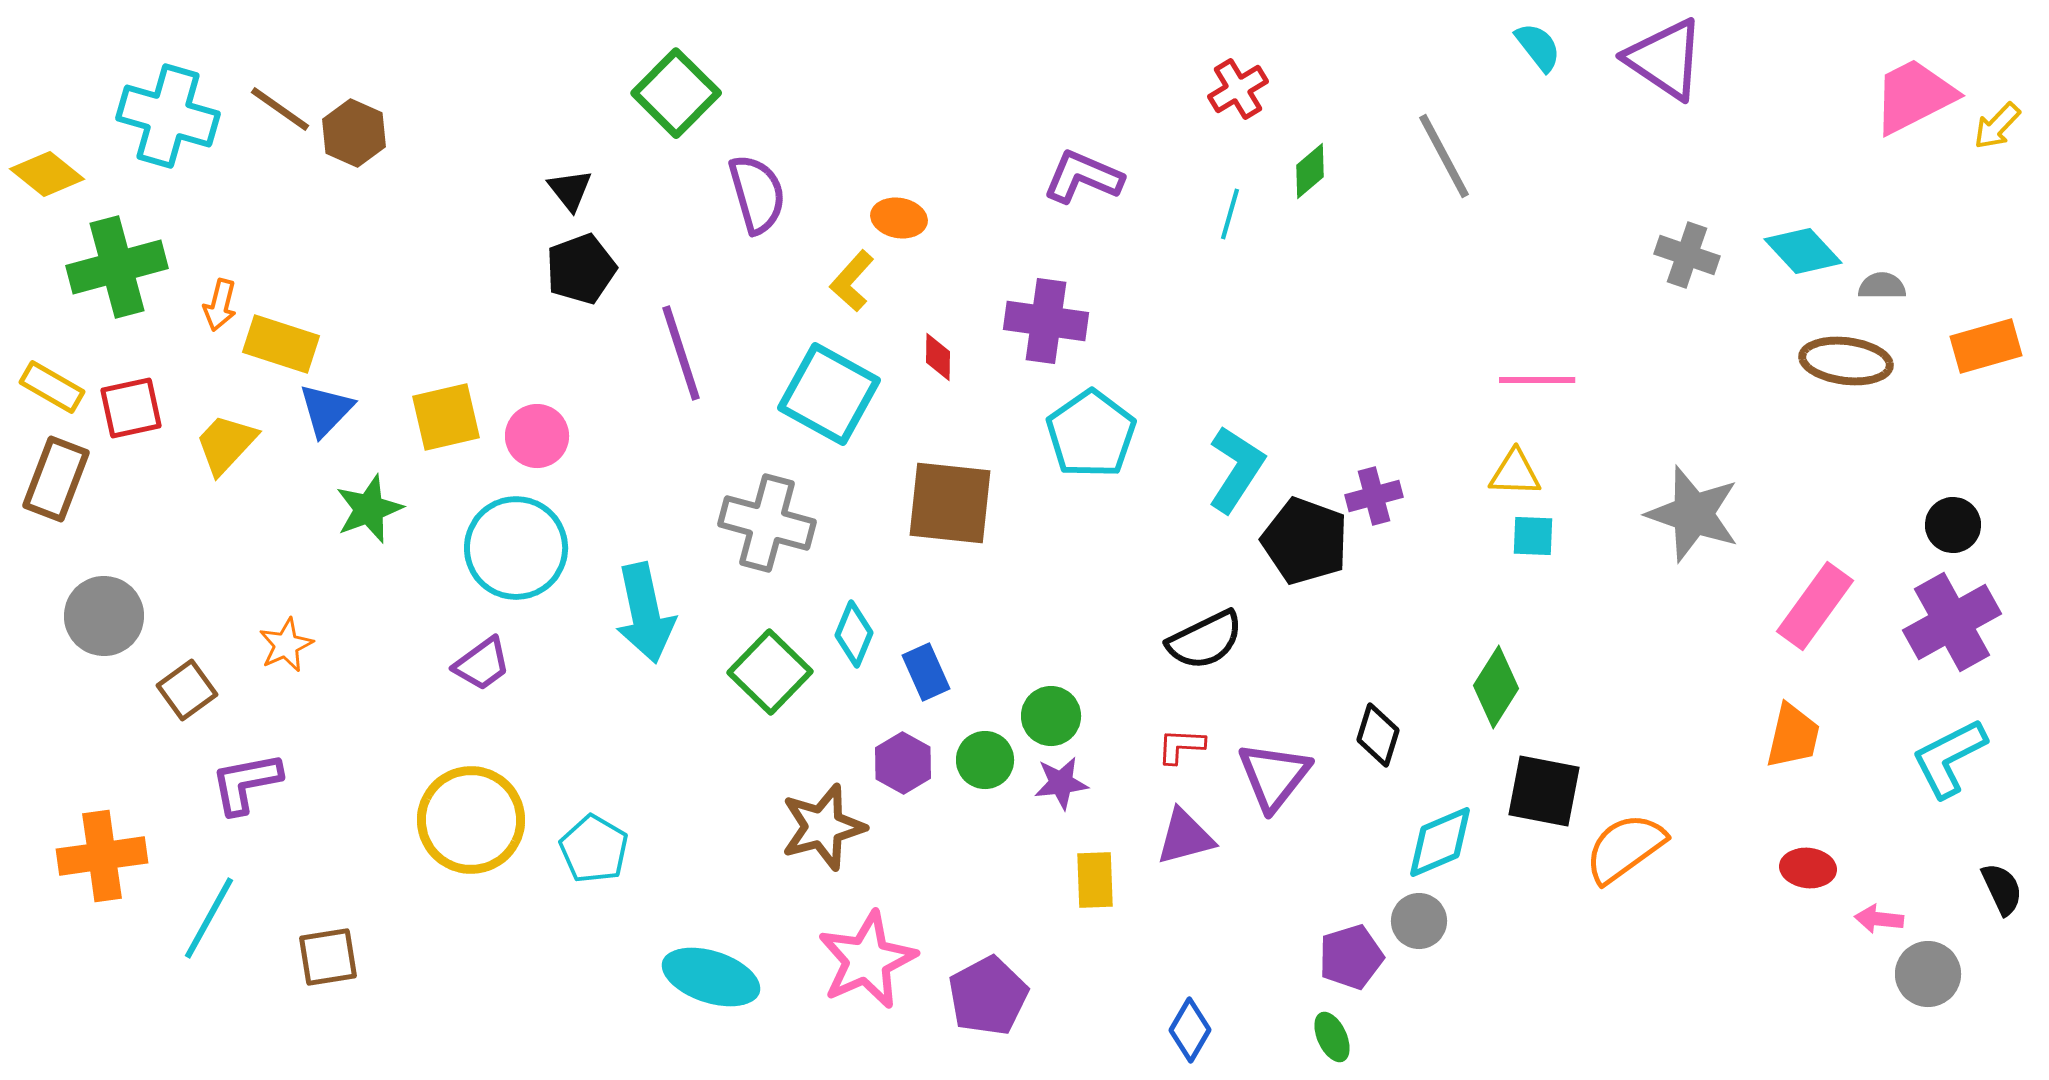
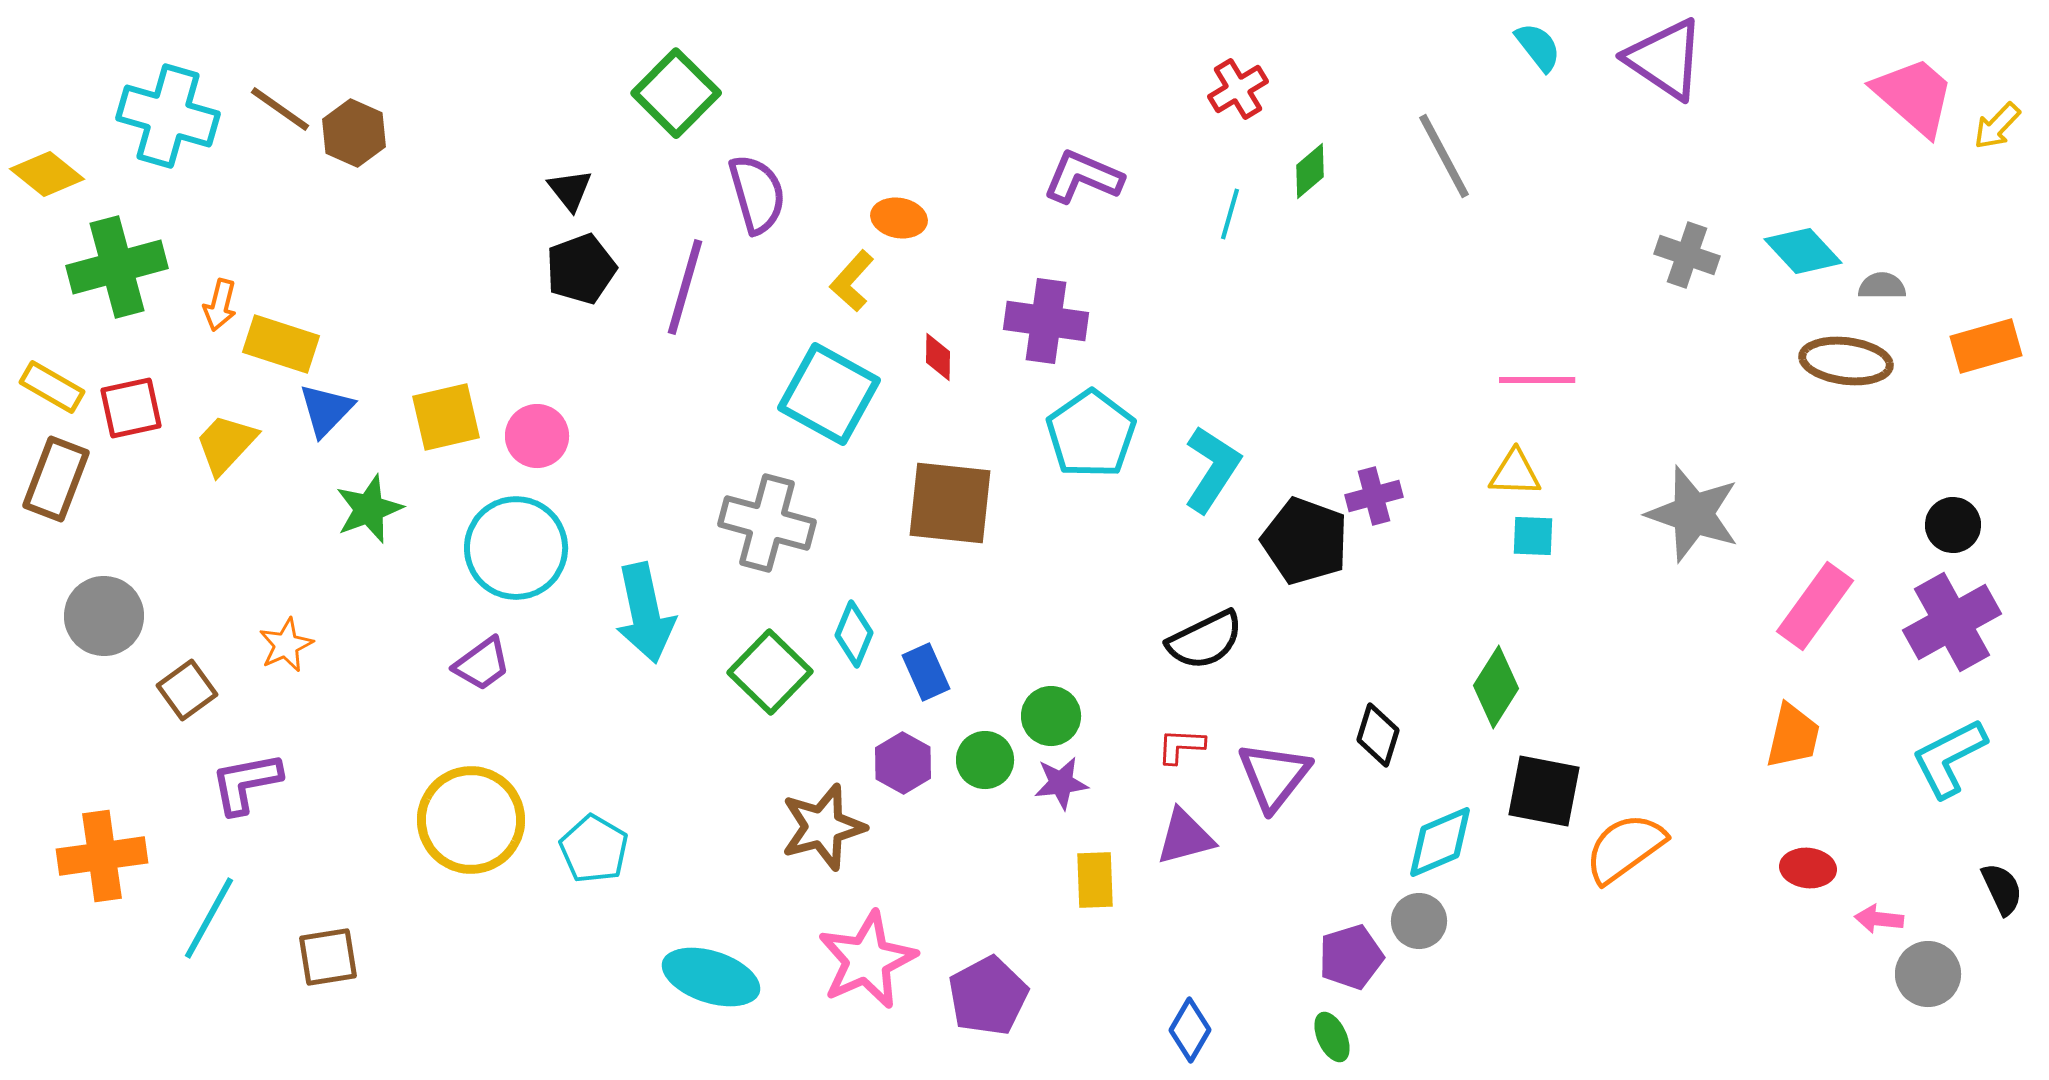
pink trapezoid at (1914, 96): rotated 68 degrees clockwise
purple line at (681, 353): moved 4 px right, 66 px up; rotated 34 degrees clockwise
cyan L-shape at (1236, 469): moved 24 px left
